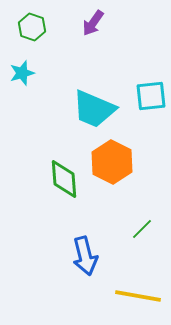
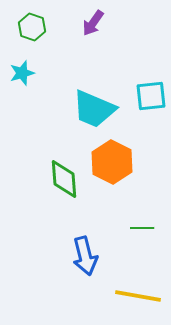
green line: moved 1 px up; rotated 45 degrees clockwise
